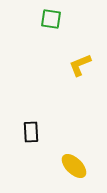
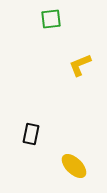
green square: rotated 15 degrees counterclockwise
black rectangle: moved 2 px down; rotated 15 degrees clockwise
